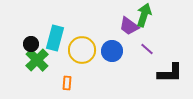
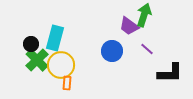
yellow circle: moved 21 px left, 15 px down
